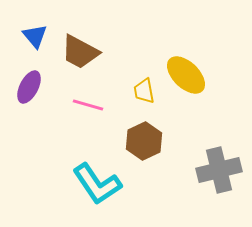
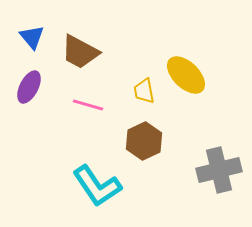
blue triangle: moved 3 px left, 1 px down
cyan L-shape: moved 2 px down
